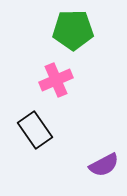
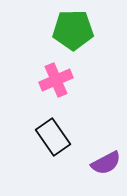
black rectangle: moved 18 px right, 7 px down
purple semicircle: moved 2 px right, 2 px up
